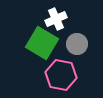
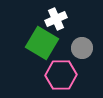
gray circle: moved 5 px right, 4 px down
pink hexagon: rotated 12 degrees counterclockwise
